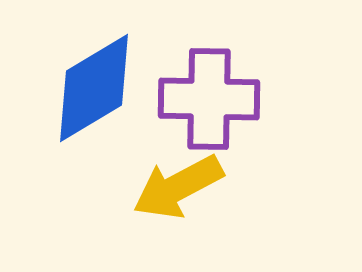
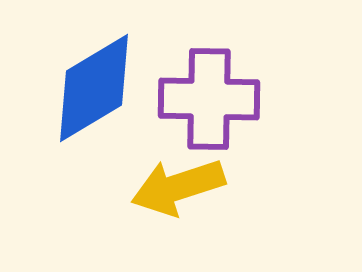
yellow arrow: rotated 10 degrees clockwise
